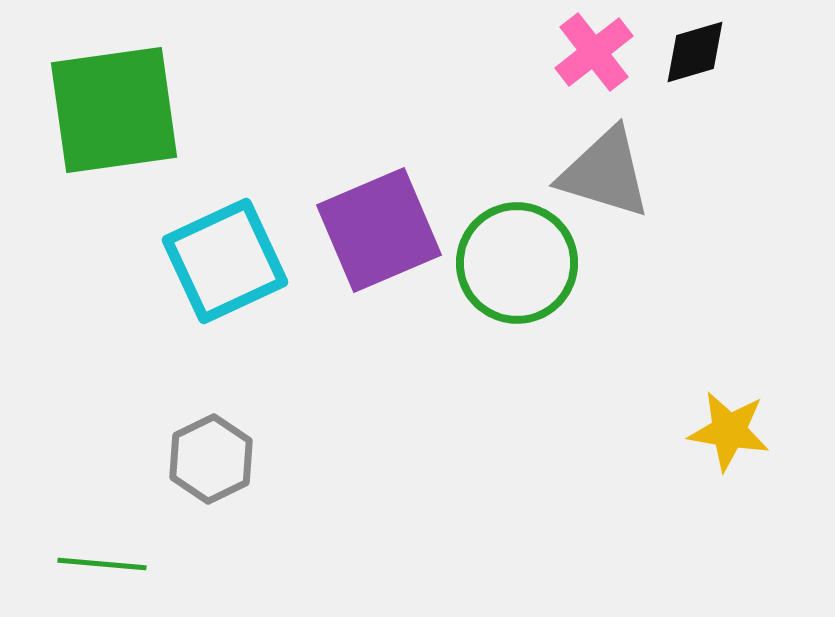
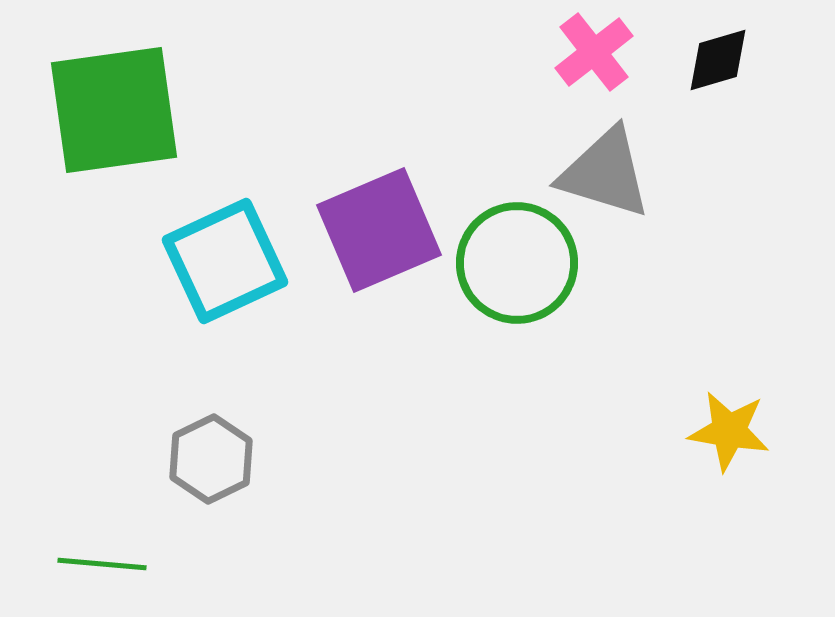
black diamond: moved 23 px right, 8 px down
